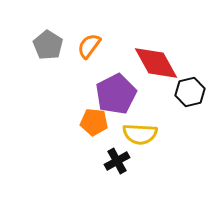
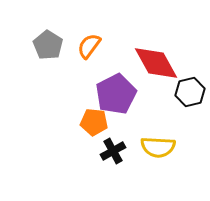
yellow semicircle: moved 18 px right, 13 px down
black cross: moved 4 px left, 10 px up
